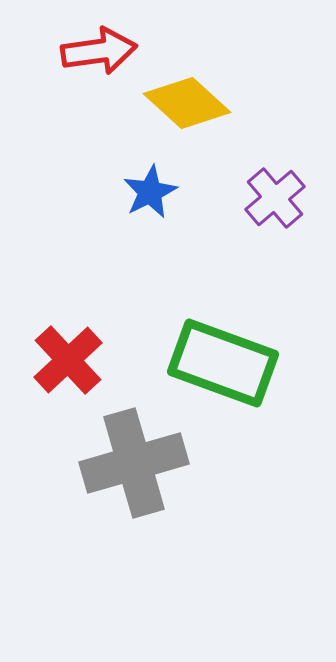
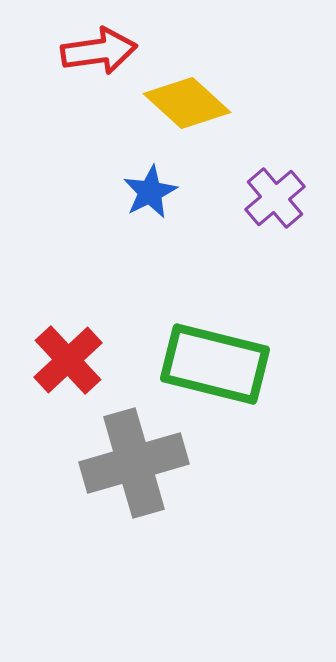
green rectangle: moved 8 px left, 1 px down; rotated 6 degrees counterclockwise
